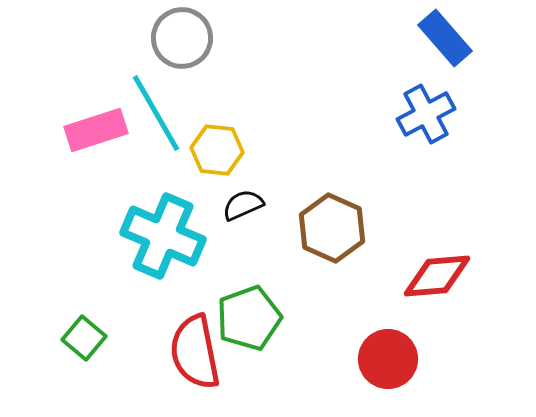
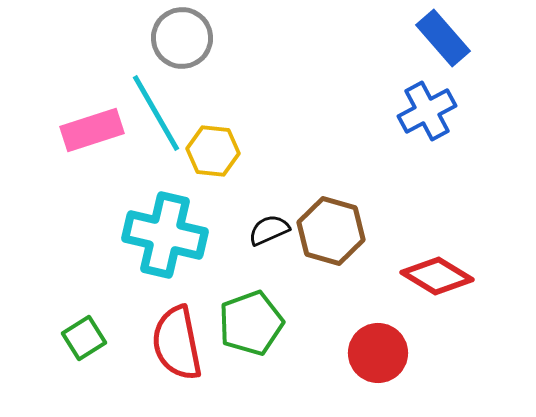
blue rectangle: moved 2 px left
blue cross: moved 1 px right, 3 px up
pink rectangle: moved 4 px left
yellow hexagon: moved 4 px left, 1 px down
black semicircle: moved 26 px right, 25 px down
brown hexagon: moved 1 px left, 3 px down; rotated 8 degrees counterclockwise
cyan cross: moved 2 px right, 1 px up; rotated 10 degrees counterclockwise
red diamond: rotated 36 degrees clockwise
green pentagon: moved 2 px right, 5 px down
green square: rotated 18 degrees clockwise
red semicircle: moved 18 px left, 9 px up
red circle: moved 10 px left, 6 px up
